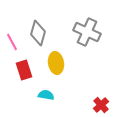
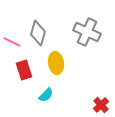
pink line: rotated 36 degrees counterclockwise
cyan semicircle: rotated 126 degrees clockwise
